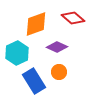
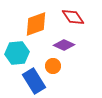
red diamond: moved 1 px up; rotated 15 degrees clockwise
purple diamond: moved 7 px right, 2 px up
cyan hexagon: rotated 20 degrees clockwise
orange circle: moved 6 px left, 6 px up
